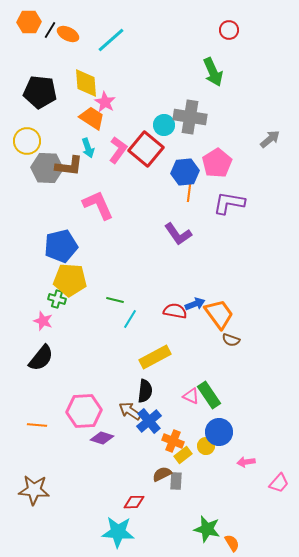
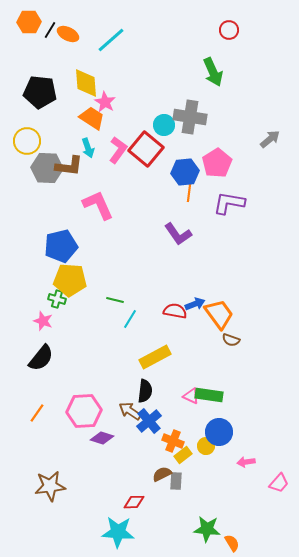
green rectangle at (209, 395): rotated 48 degrees counterclockwise
orange line at (37, 425): moved 12 px up; rotated 60 degrees counterclockwise
brown star at (34, 490): moved 16 px right, 4 px up; rotated 12 degrees counterclockwise
green star at (207, 529): rotated 8 degrees counterclockwise
